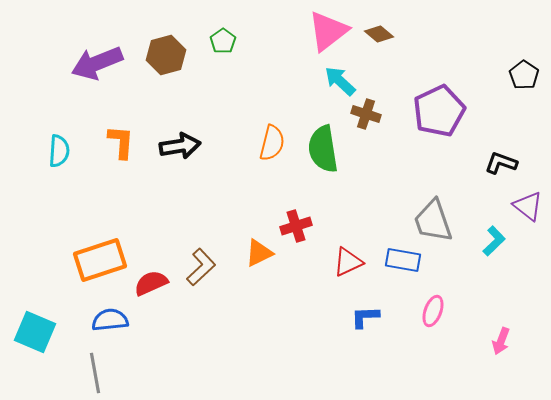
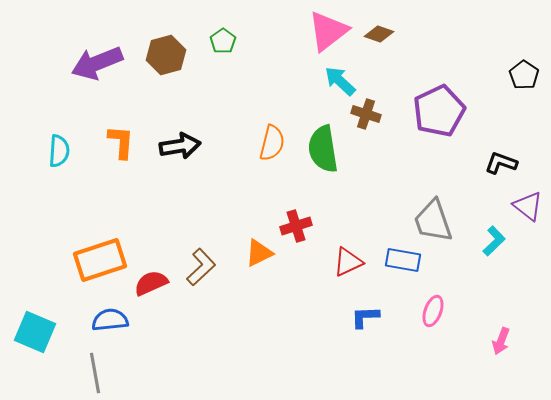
brown diamond: rotated 20 degrees counterclockwise
